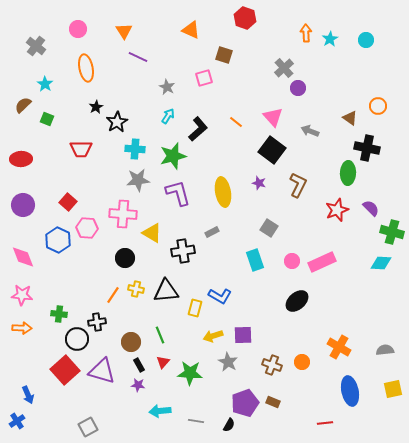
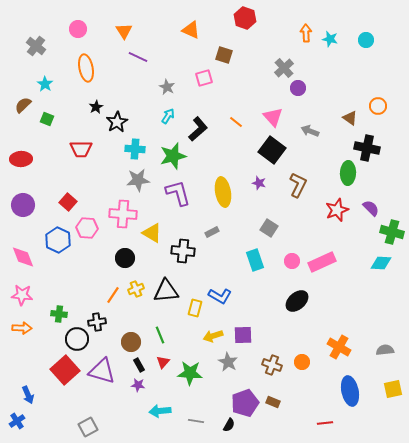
cyan star at (330, 39): rotated 28 degrees counterclockwise
black cross at (183, 251): rotated 15 degrees clockwise
yellow cross at (136, 289): rotated 35 degrees counterclockwise
